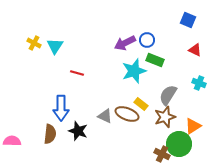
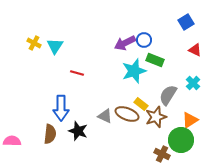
blue square: moved 2 px left, 2 px down; rotated 35 degrees clockwise
blue circle: moved 3 px left
cyan cross: moved 6 px left; rotated 24 degrees clockwise
brown star: moved 9 px left
orange triangle: moved 3 px left, 6 px up
green circle: moved 2 px right, 4 px up
